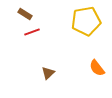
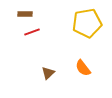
brown rectangle: rotated 32 degrees counterclockwise
yellow pentagon: moved 1 px right, 2 px down
orange semicircle: moved 14 px left
